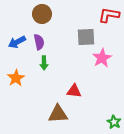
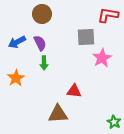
red L-shape: moved 1 px left
purple semicircle: moved 1 px right, 1 px down; rotated 14 degrees counterclockwise
